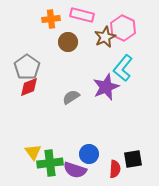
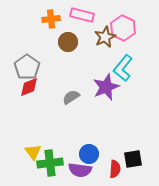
purple semicircle: moved 5 px right; rotated 10 degrees counterclockwise
